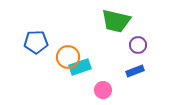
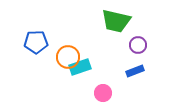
pink circle: moved 3 px down
